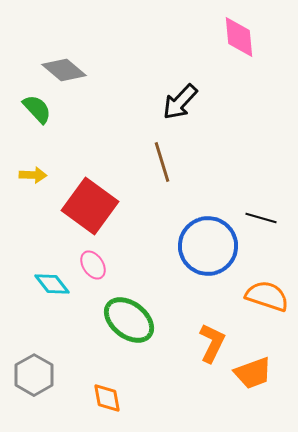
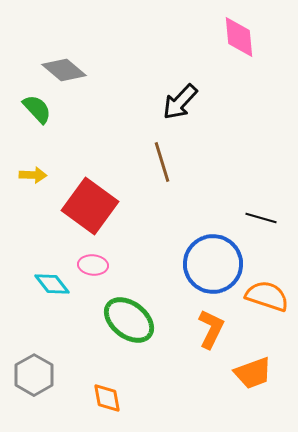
blue circle: moved 5 px right, 18 px down
pink ellipse: rotated 52 degrees counterclockwise
orange L-shape: moved 1 px left, 14 px up
